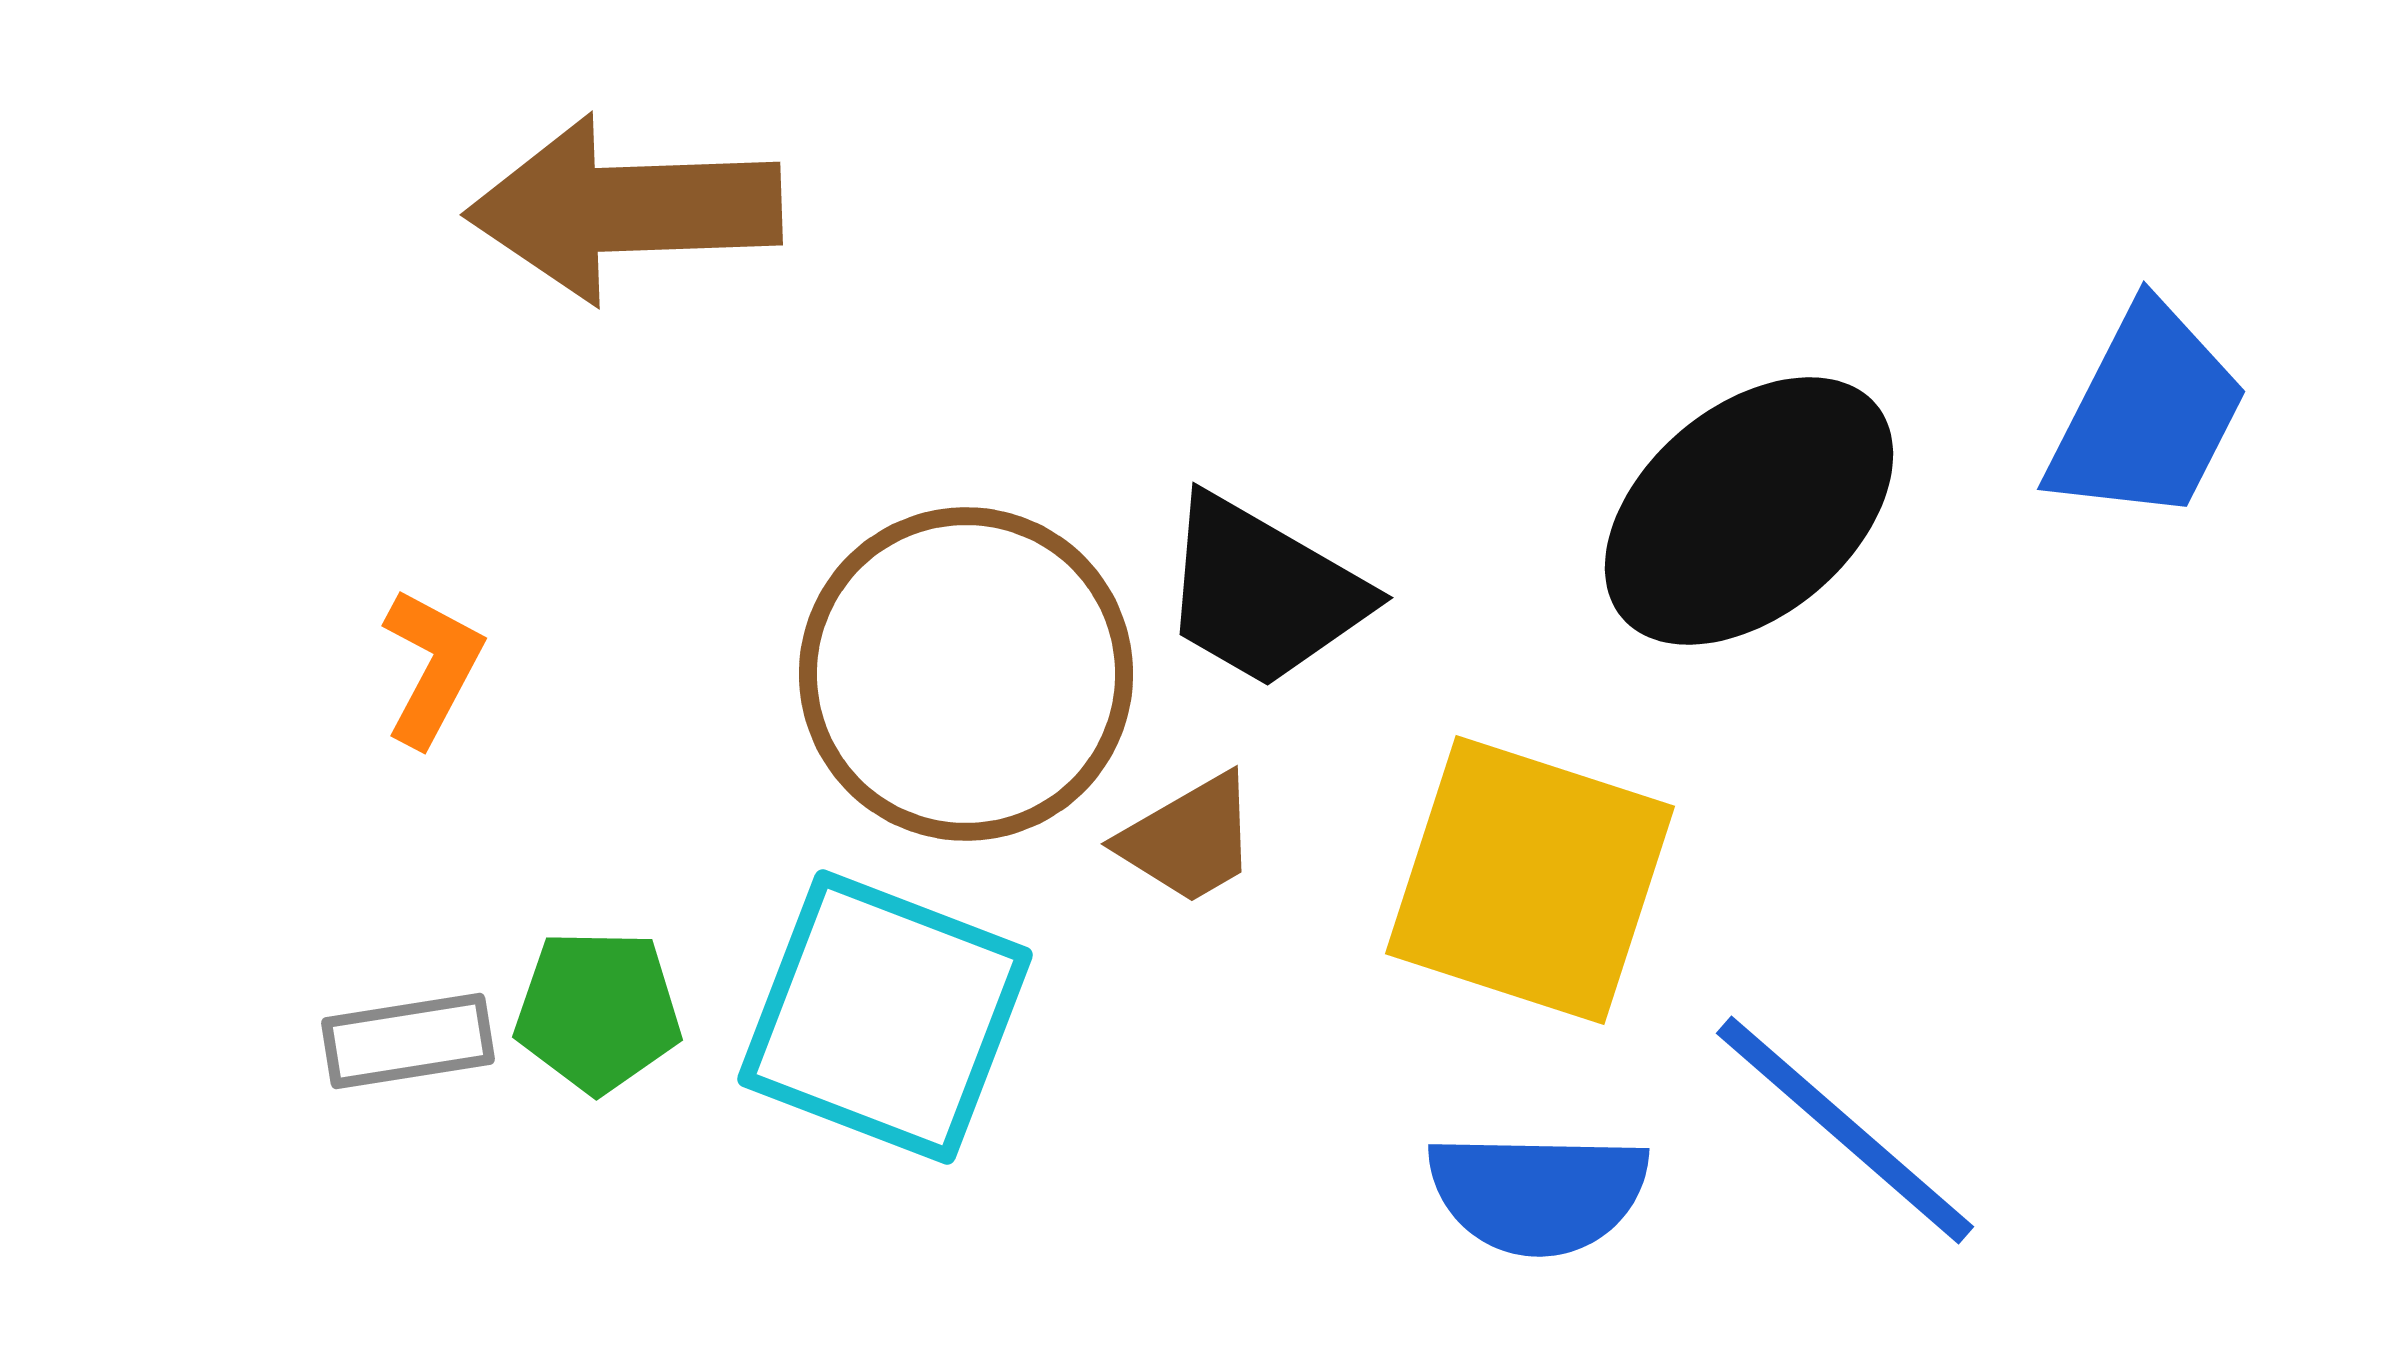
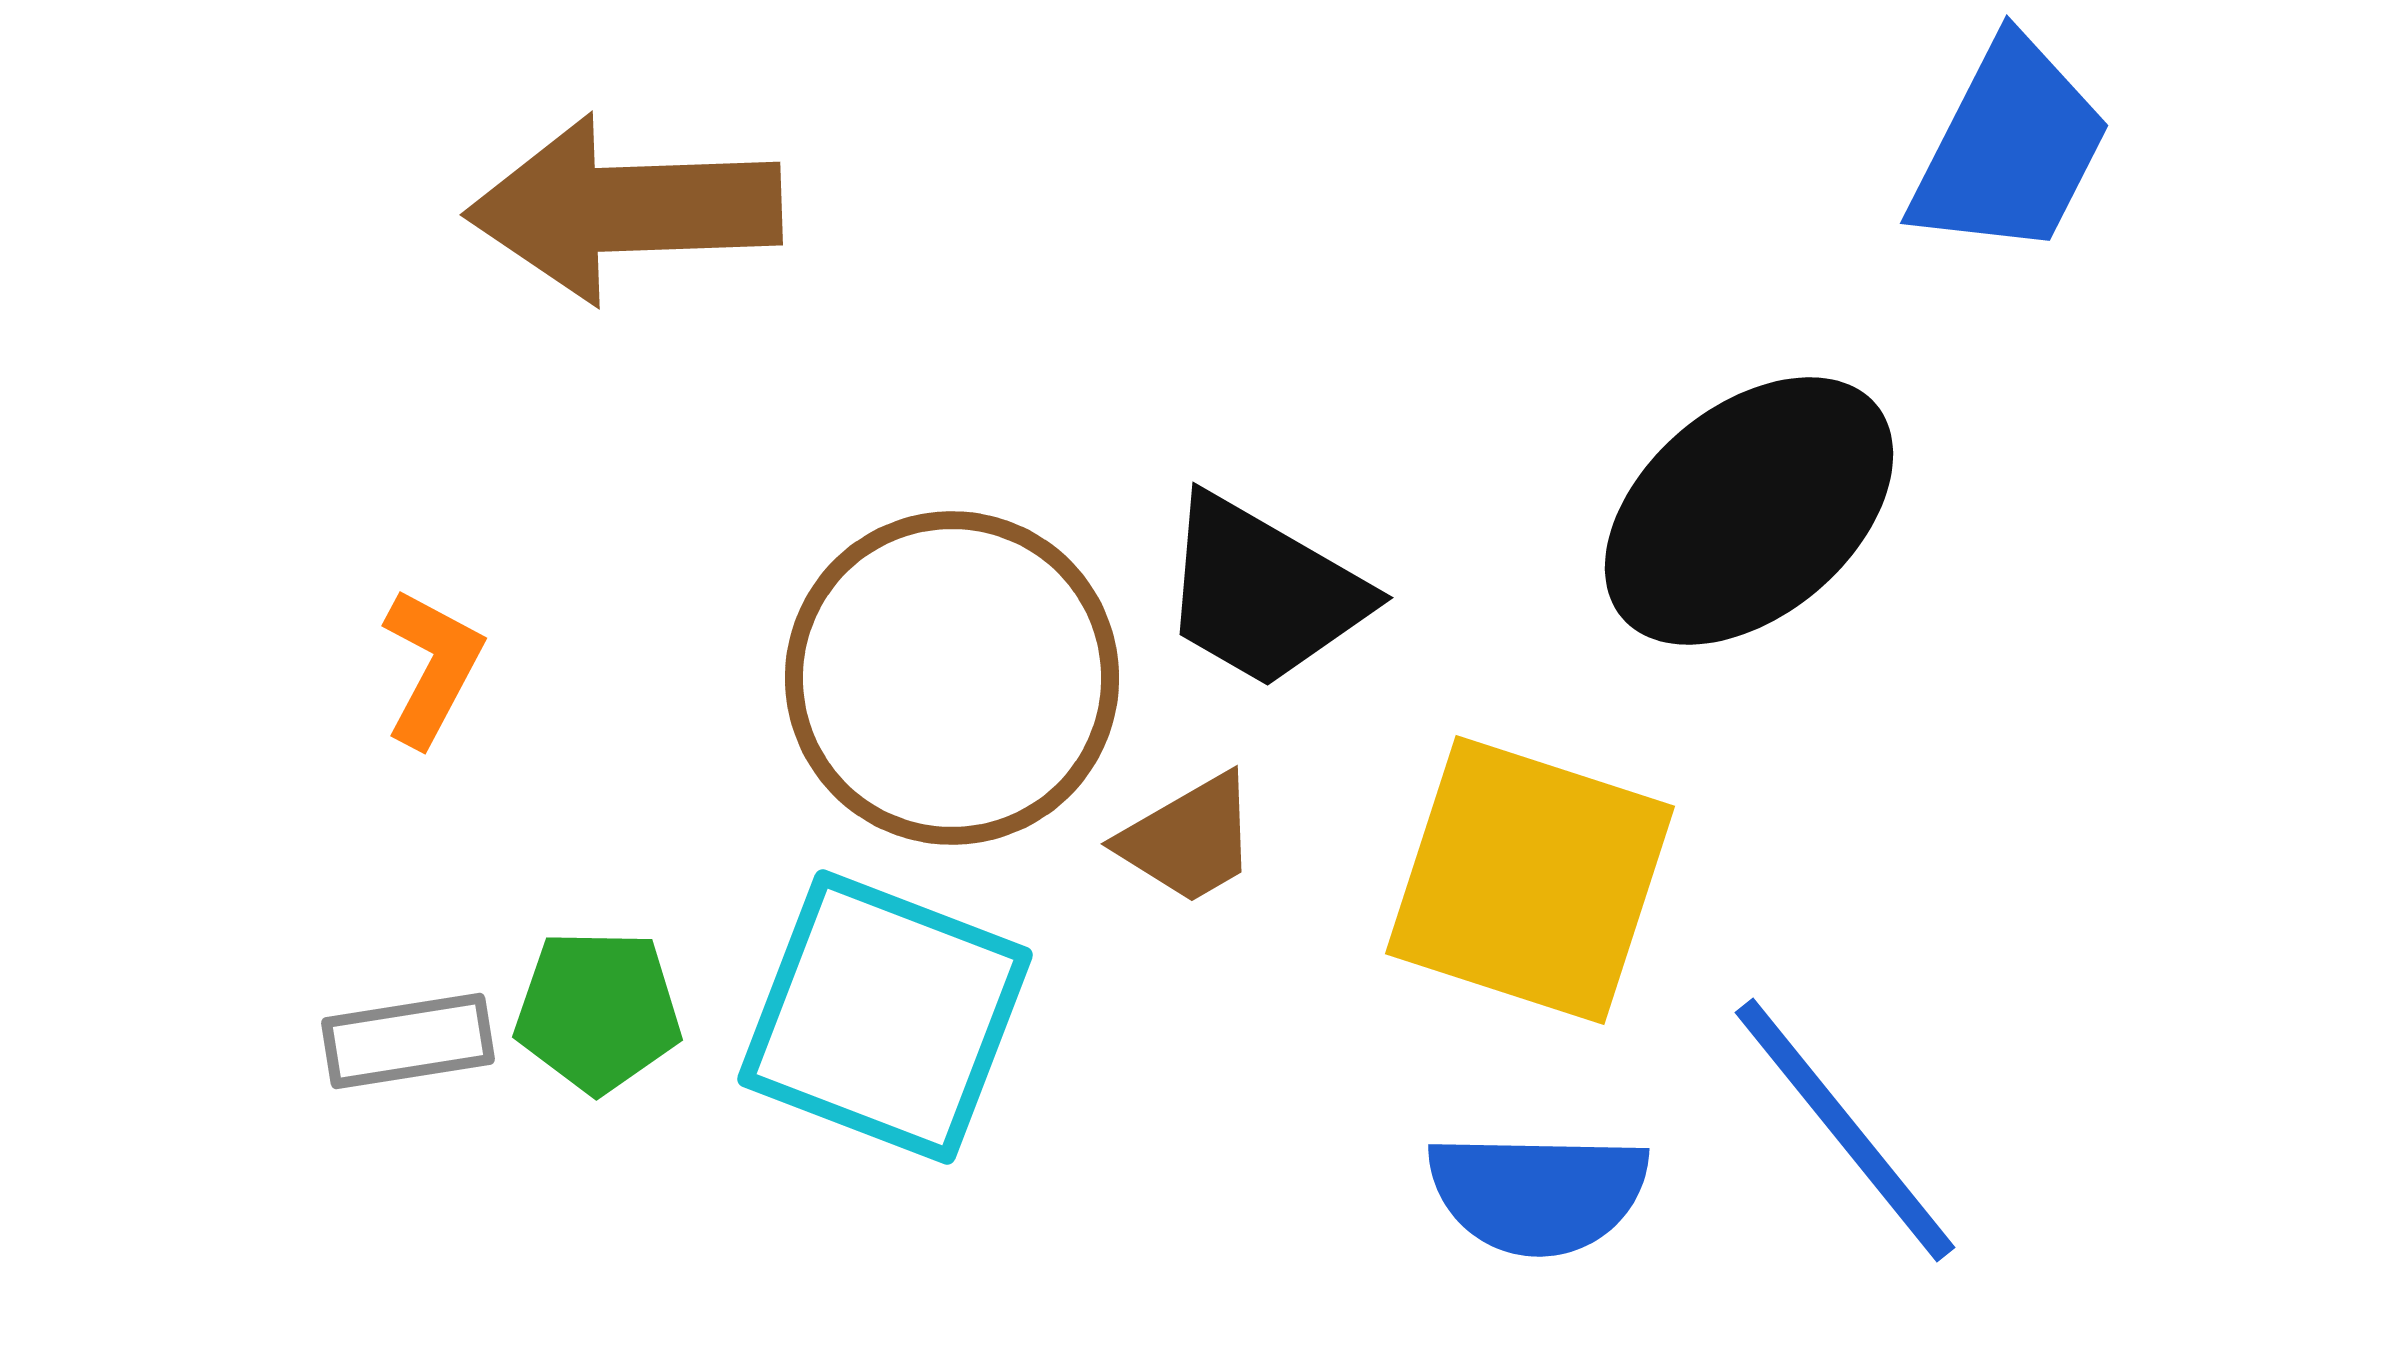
blue trapezoid: moved 137 px left, 266 px up
brown circle: moved 14 px left, 4 px down
blue line: rotated 10 degrees clockwise
